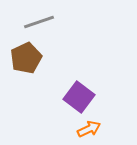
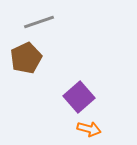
purple square: rotated 12 degrees clockwise
orange arrow: rotated 40 degrees clockwise
